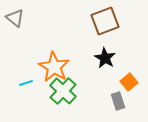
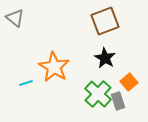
green cross: moved 35 px right, 3 px down
